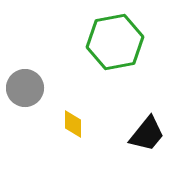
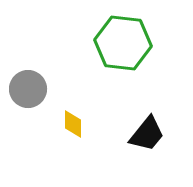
green hexagon: moved 8 px right, 1 px down; rotated 18 degrees clockwise
gray circle: moved 3 px right, 1 px down
